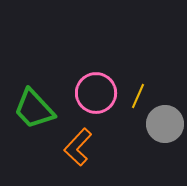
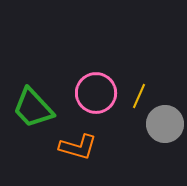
yellow line: moved 1 px right
green trapezoid: moved 1 px left, 1 px up
orange L-shape: rotated 117 degrees counterclockwise
